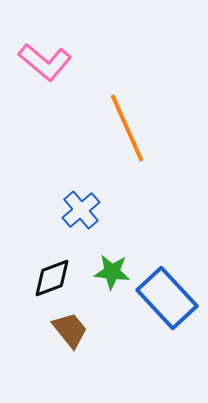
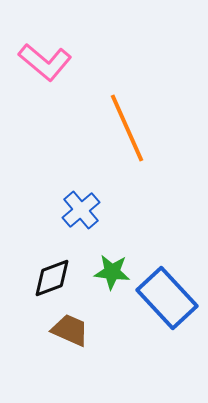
brown trapezoid: rotated 27 degrees counterclockwise
